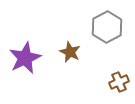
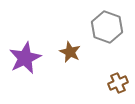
gray hexagon: rotated 12 degrees counterclockwise
brown cross: moved 1 px left, 1 px down
